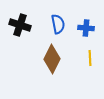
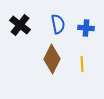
black cross: rotated 20 degrees clockwise
yellow line: moved 8 px left, 6 px down
